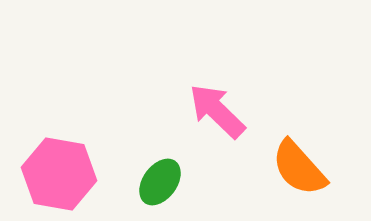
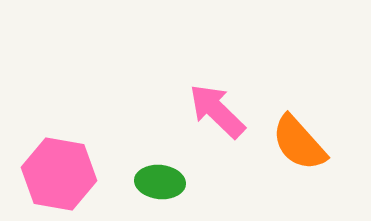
orange semicircle: moved 25 px up
green ellipse: rotated 60 degrees clockwise
